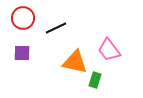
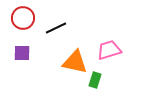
pink trapezoid: rotated 110 degrees clockwise
